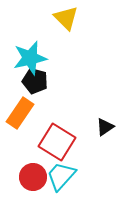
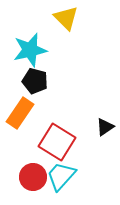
cyan star: moved 8 px up
